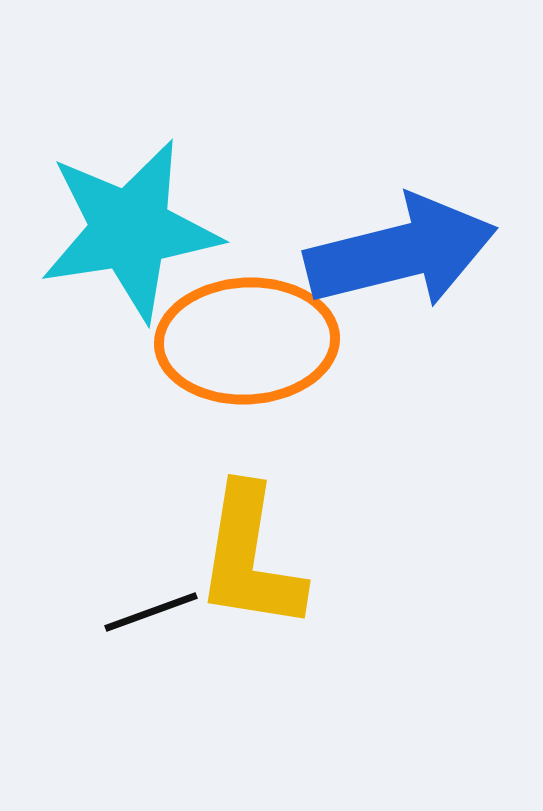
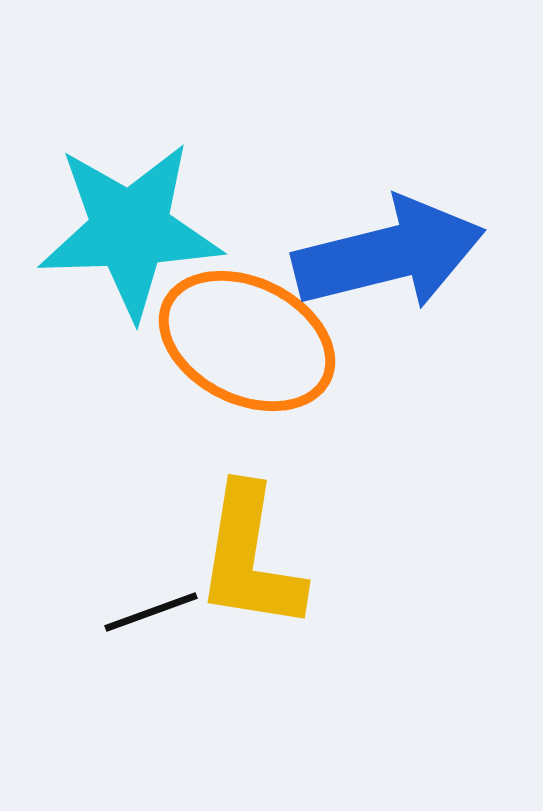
cyan star: rotated 7 degrees clockwise
blue arrow: moved 12 px left, 2 px down
orange ellipse: rotated 29 degrees clockwise
